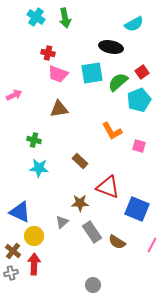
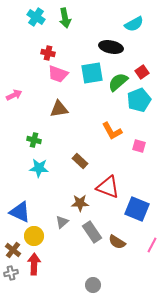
brown cross: moved 1 px up
